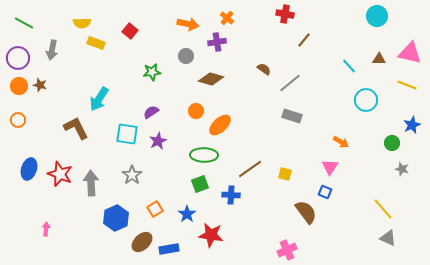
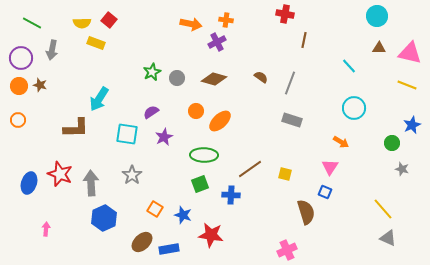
orange cross at (227, 18): moved 1 px left, 2 px down; rotated 32 degrees counterclockwise
green line at (24, 23): moved 8 px right
orange arrow at (188, 24): moved 3 px right
red square at (130, 31): moved 21 px left, 11 px up
brown line at (304, 40): rotated 28 degrees counterclockwise
purple cross at (217, 42): rotated 18 degrees counterclockwise
gray circle at (186, 56): moved 9 px left, 22 px down
purple circle at (18, 58): moved 3 px right
brown triangle at (379, 59): moved 11 px up
brown semicircle at (264, 69): moved 3 px left, 8 px down
green star at (152, 72): rotated 18 degrees counterclockwise
brown diamond at (211, 79): moved 3 px right
gray line at (290, 83): rotated 30 degrees counterclockwise
cyan circle at (366, 100): moved 12 px left, 8 px down
gray rectangle at (292, 116): moved 4 px down
orange ellipse at (220, 125): moved 4 px up
brown L-shape at (76, 128): rotated 116 degrees clockwise
purple star at (158, 141): moved 6 px right, 4 px up
blue ellipse at (29, 169): moved 14 px down
orange square at (155, 209): rotated 28 degrees counterclockwise
brown semicircle at (306, 212): rotated 20 degrees clockwise
blue star at (187, 214): moved 4 px left, 1 px down; rotated 18 degrees counterclockwise
blue hexagon at (116, 218): moved 12 px left
